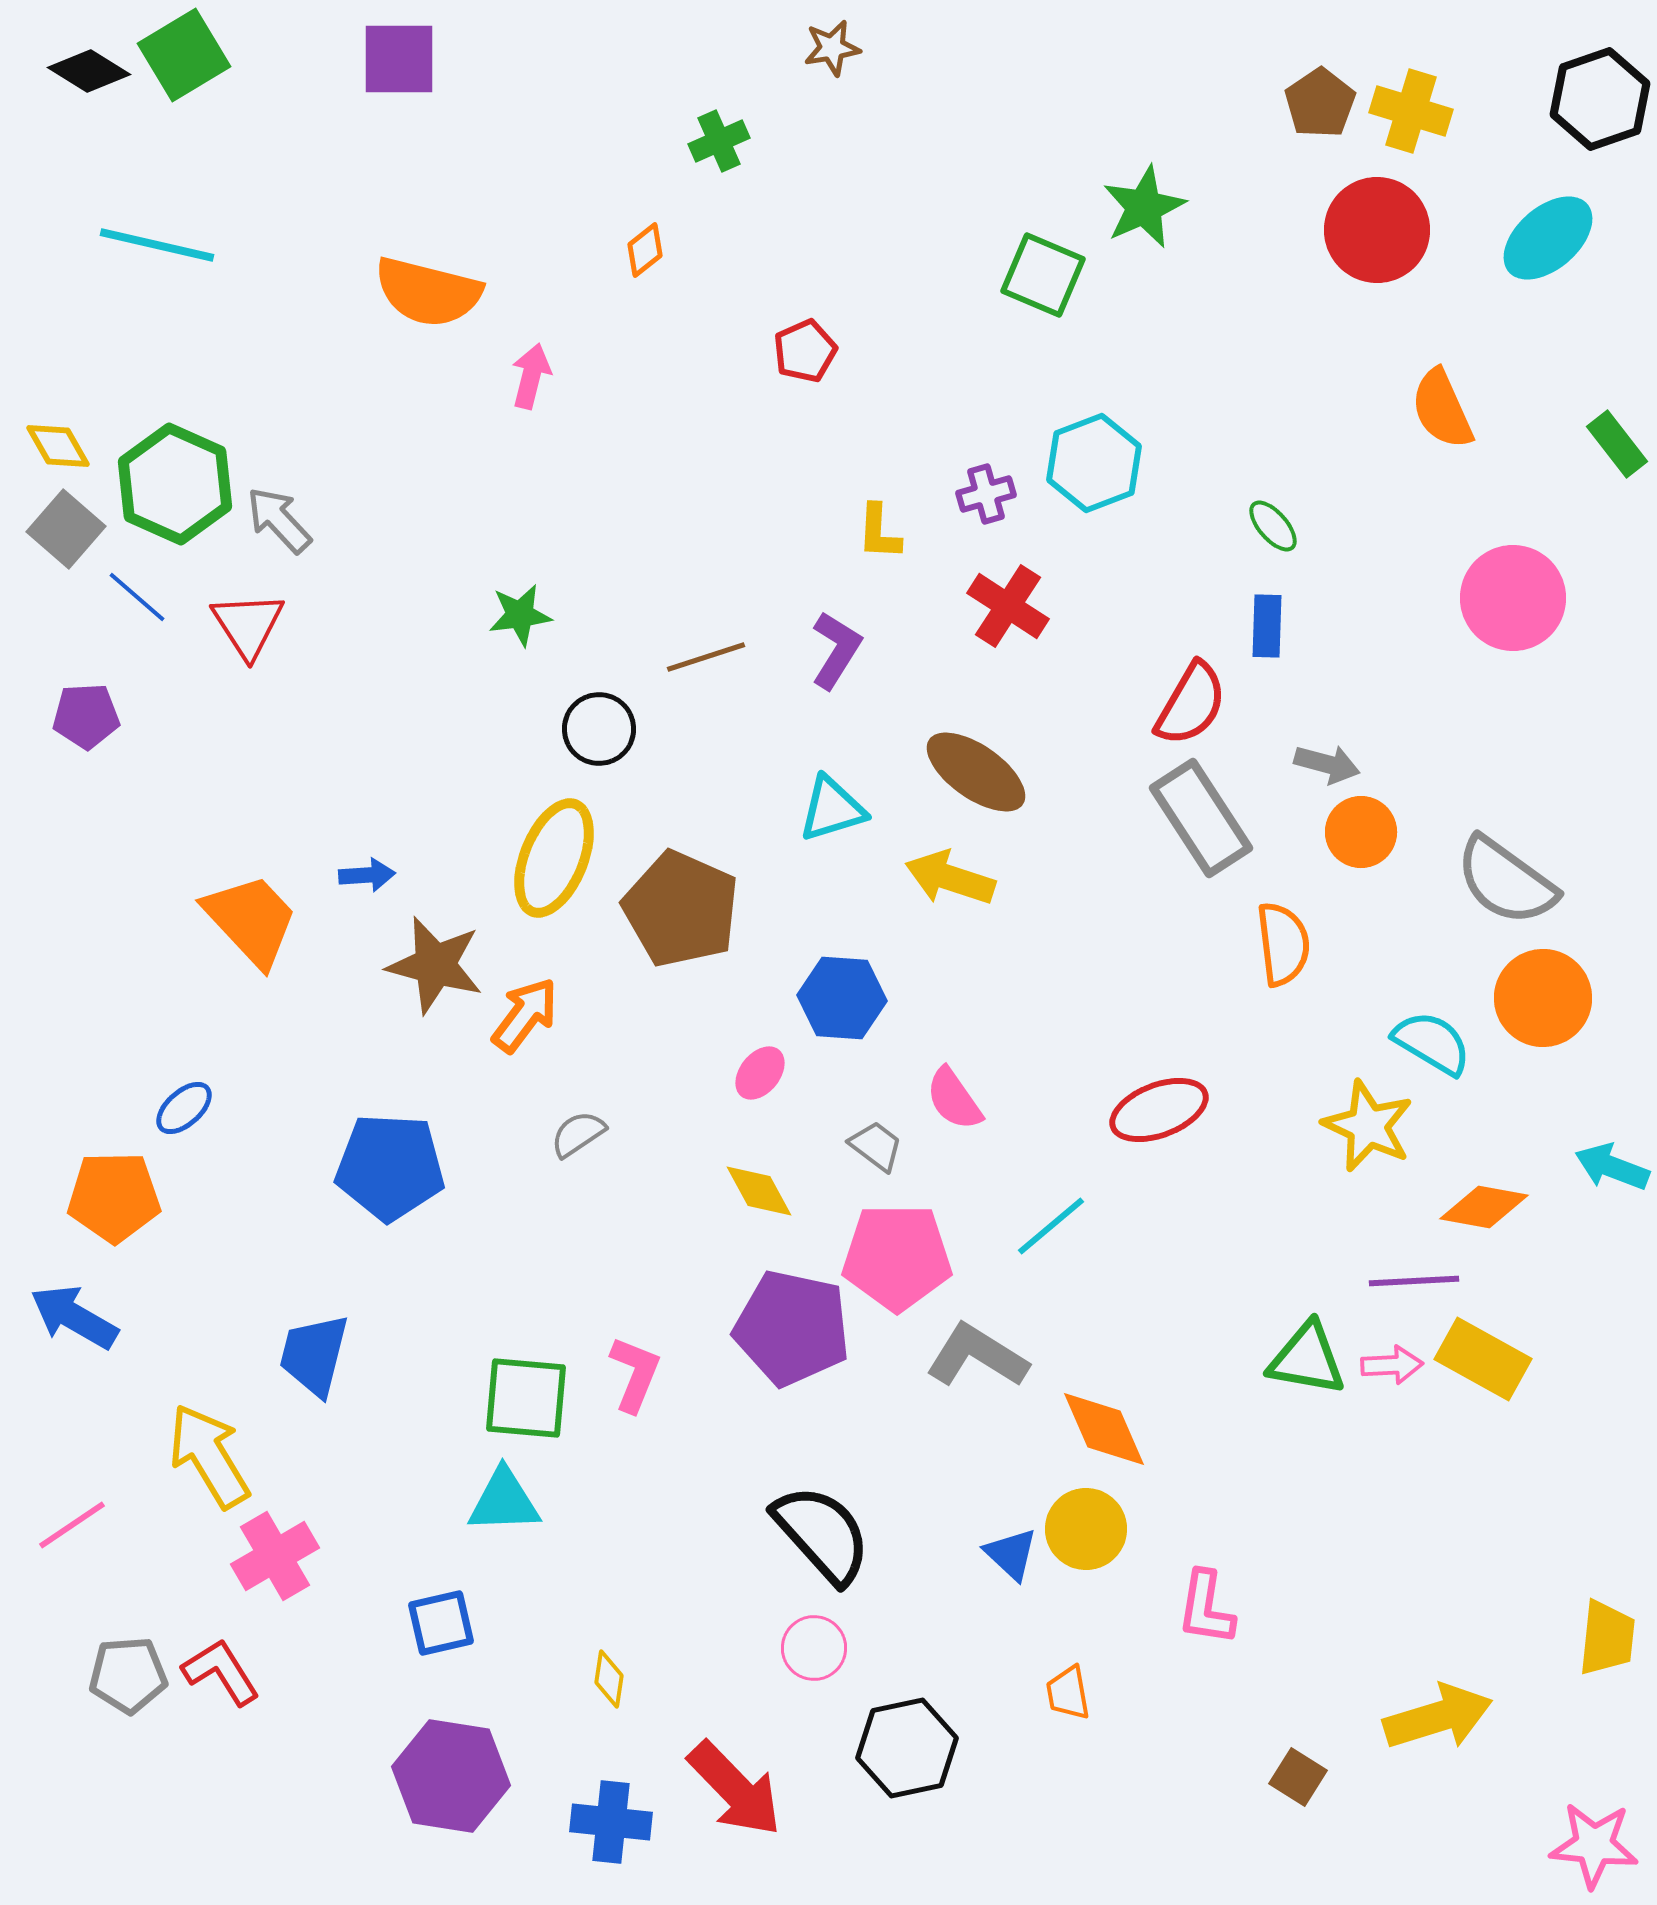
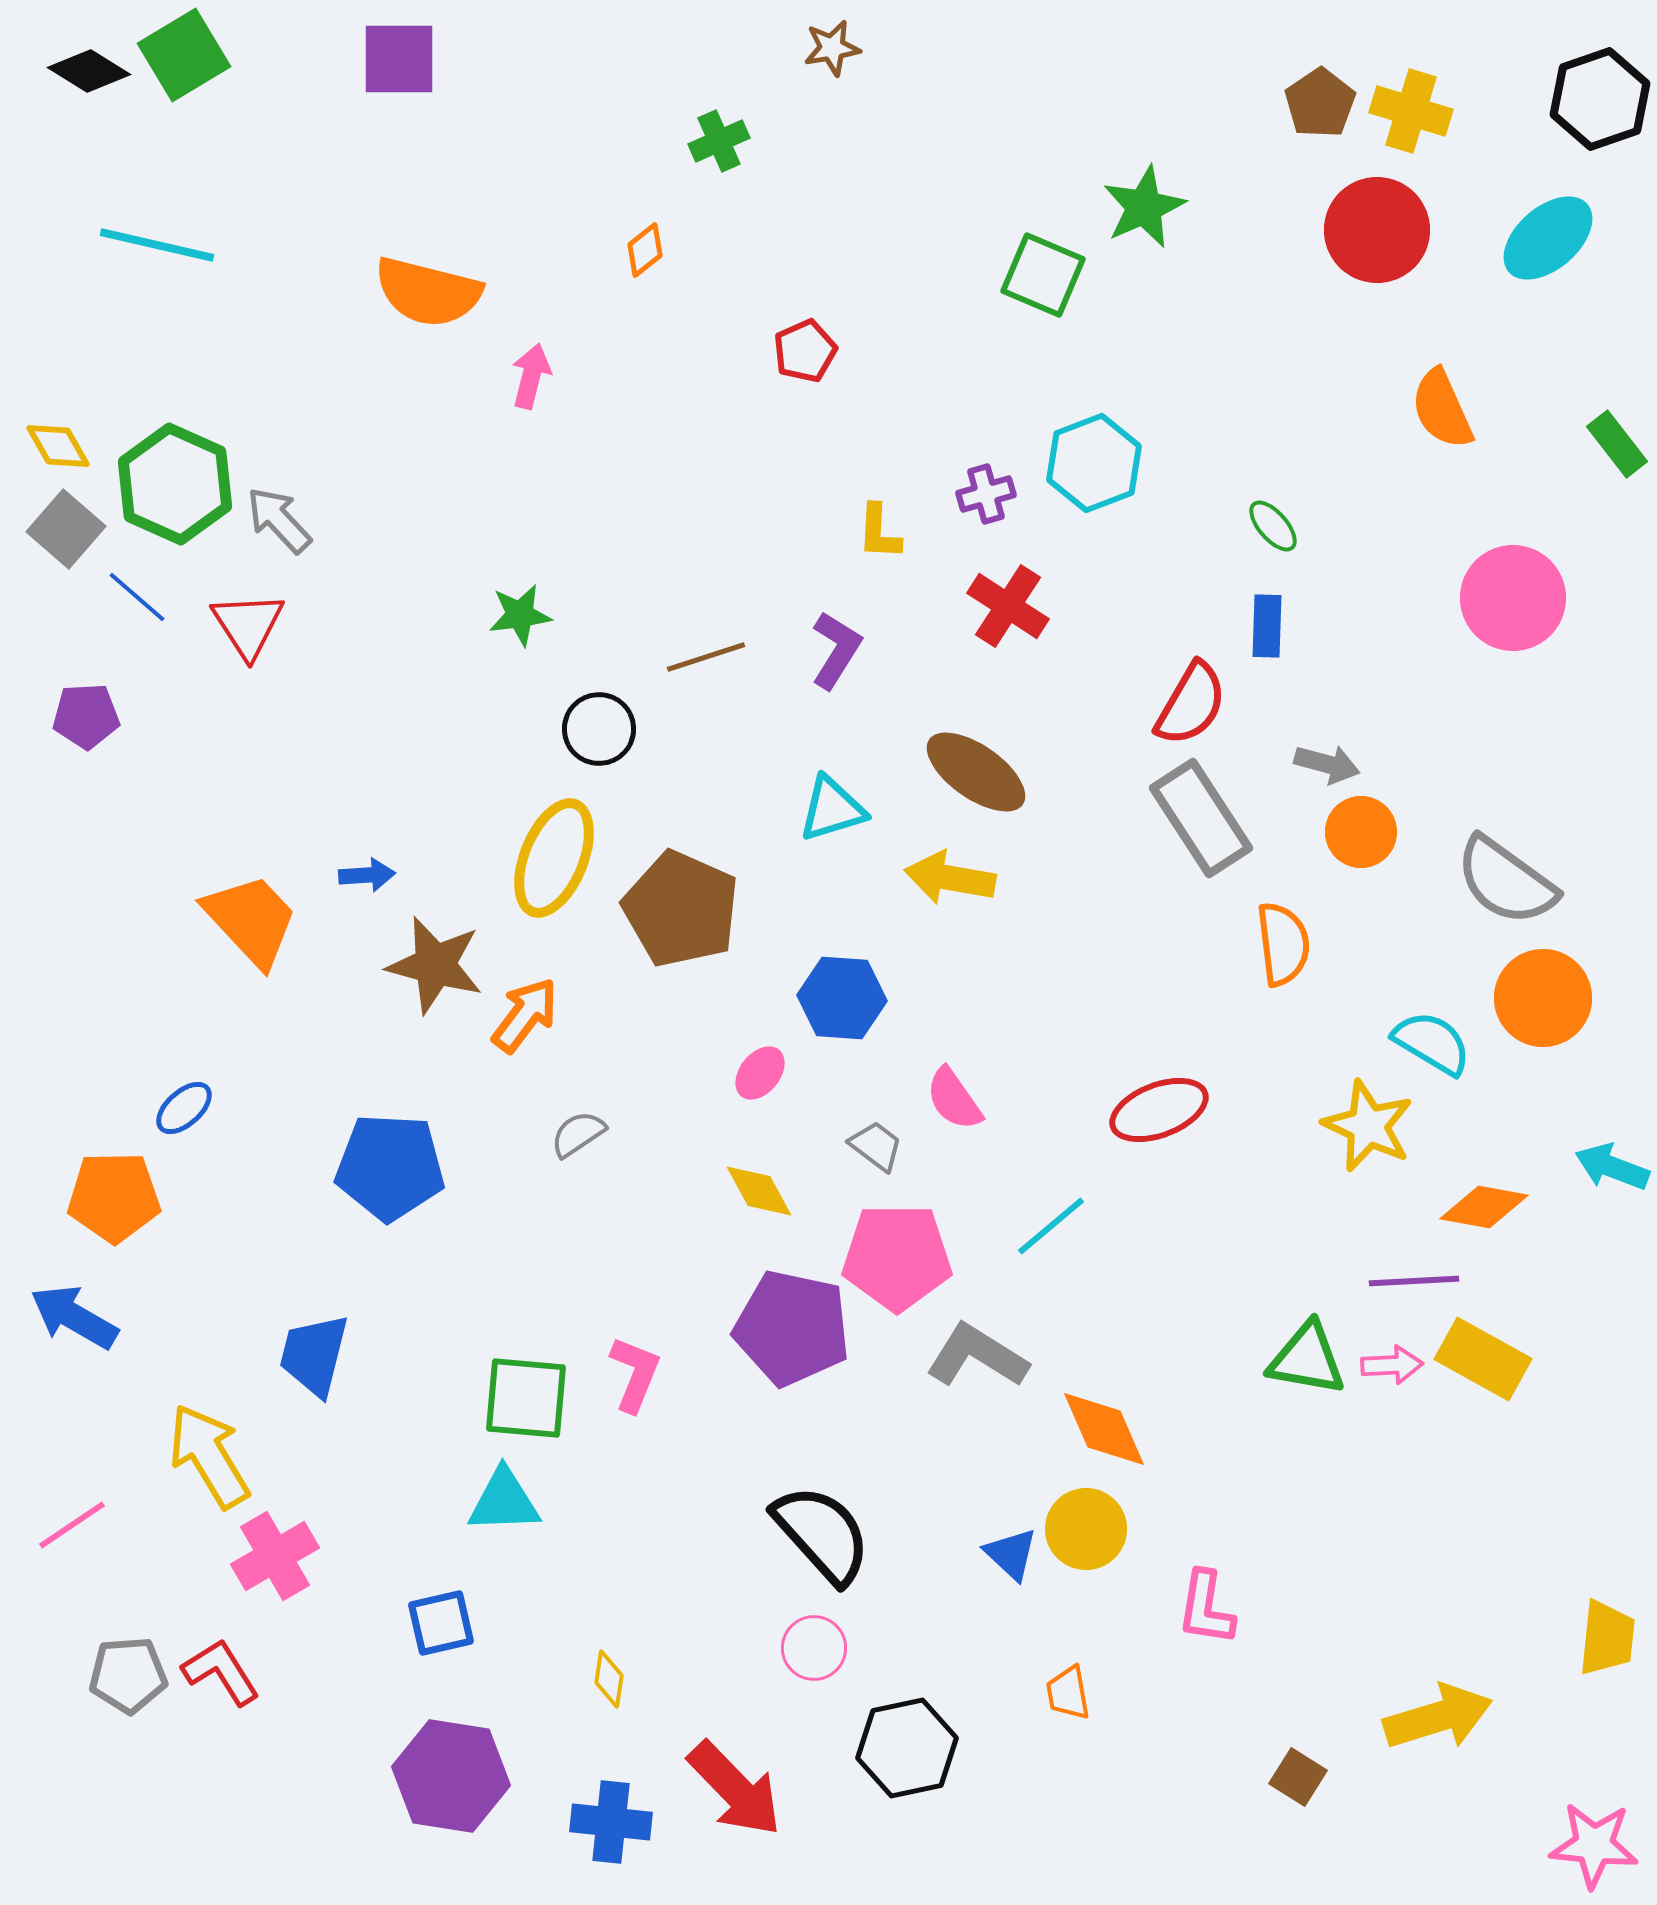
yellow arrow at (950, 878): rotated 8 degrees counterclockwise
